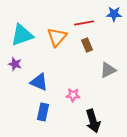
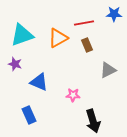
orange triangle: moved 1 px right, 1 px down; rotated 20 degrees clockwise
blue rectangle: moved 14 px left, 3 px down; rotated 36 degrees counterclockwise
